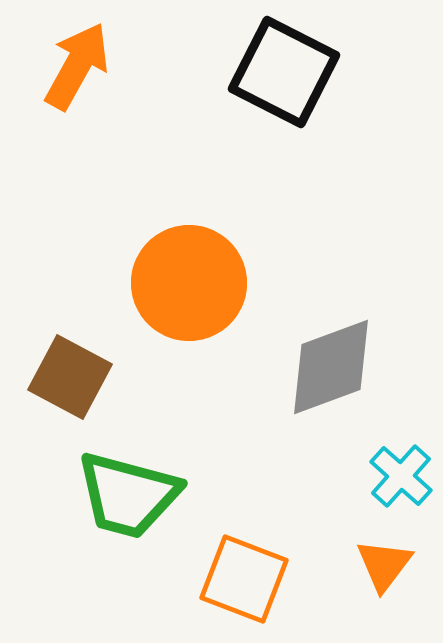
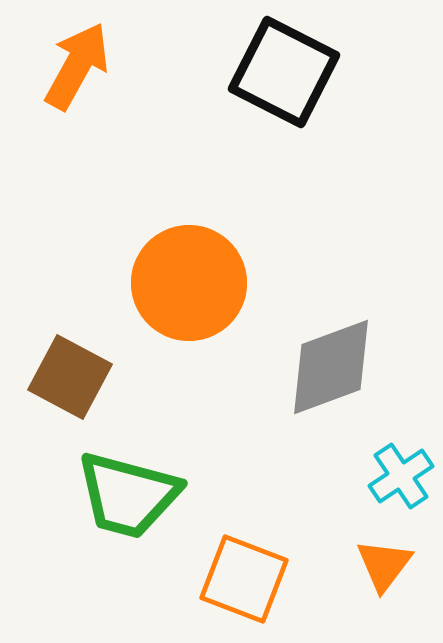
cyan cross: rotated 14 degrees clockwise
